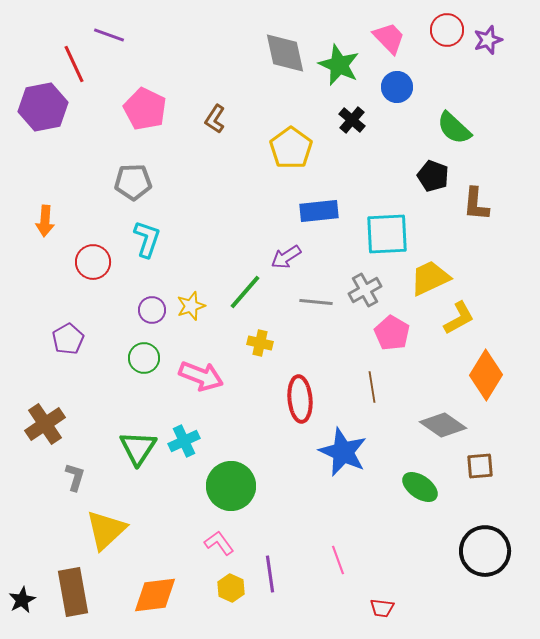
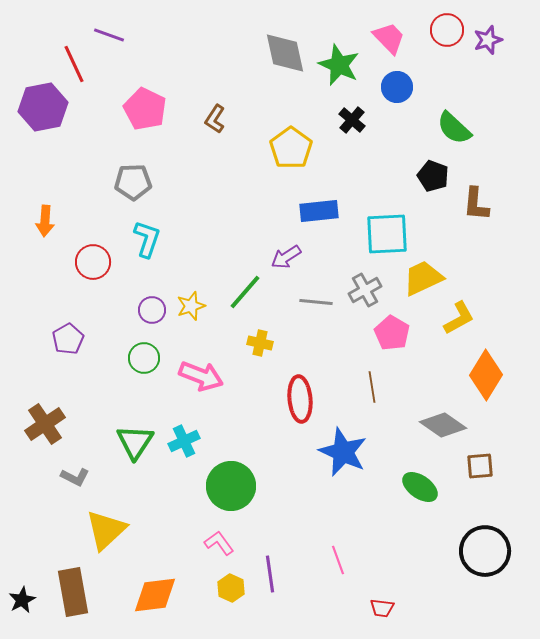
yellow trapezoid at (430, 278): moved 7 px left
green triangle at (138, 448): moved 3 px left, 6 px up
gray L-shape at (75, 477): rotated 100 degrees clockwise
